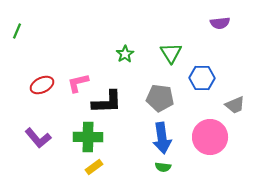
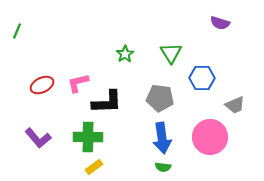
purple semicircle: rotated 24 degrees clockwise
